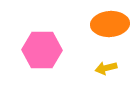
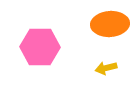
pink hexagon: moved 2 px left, 3 px up
